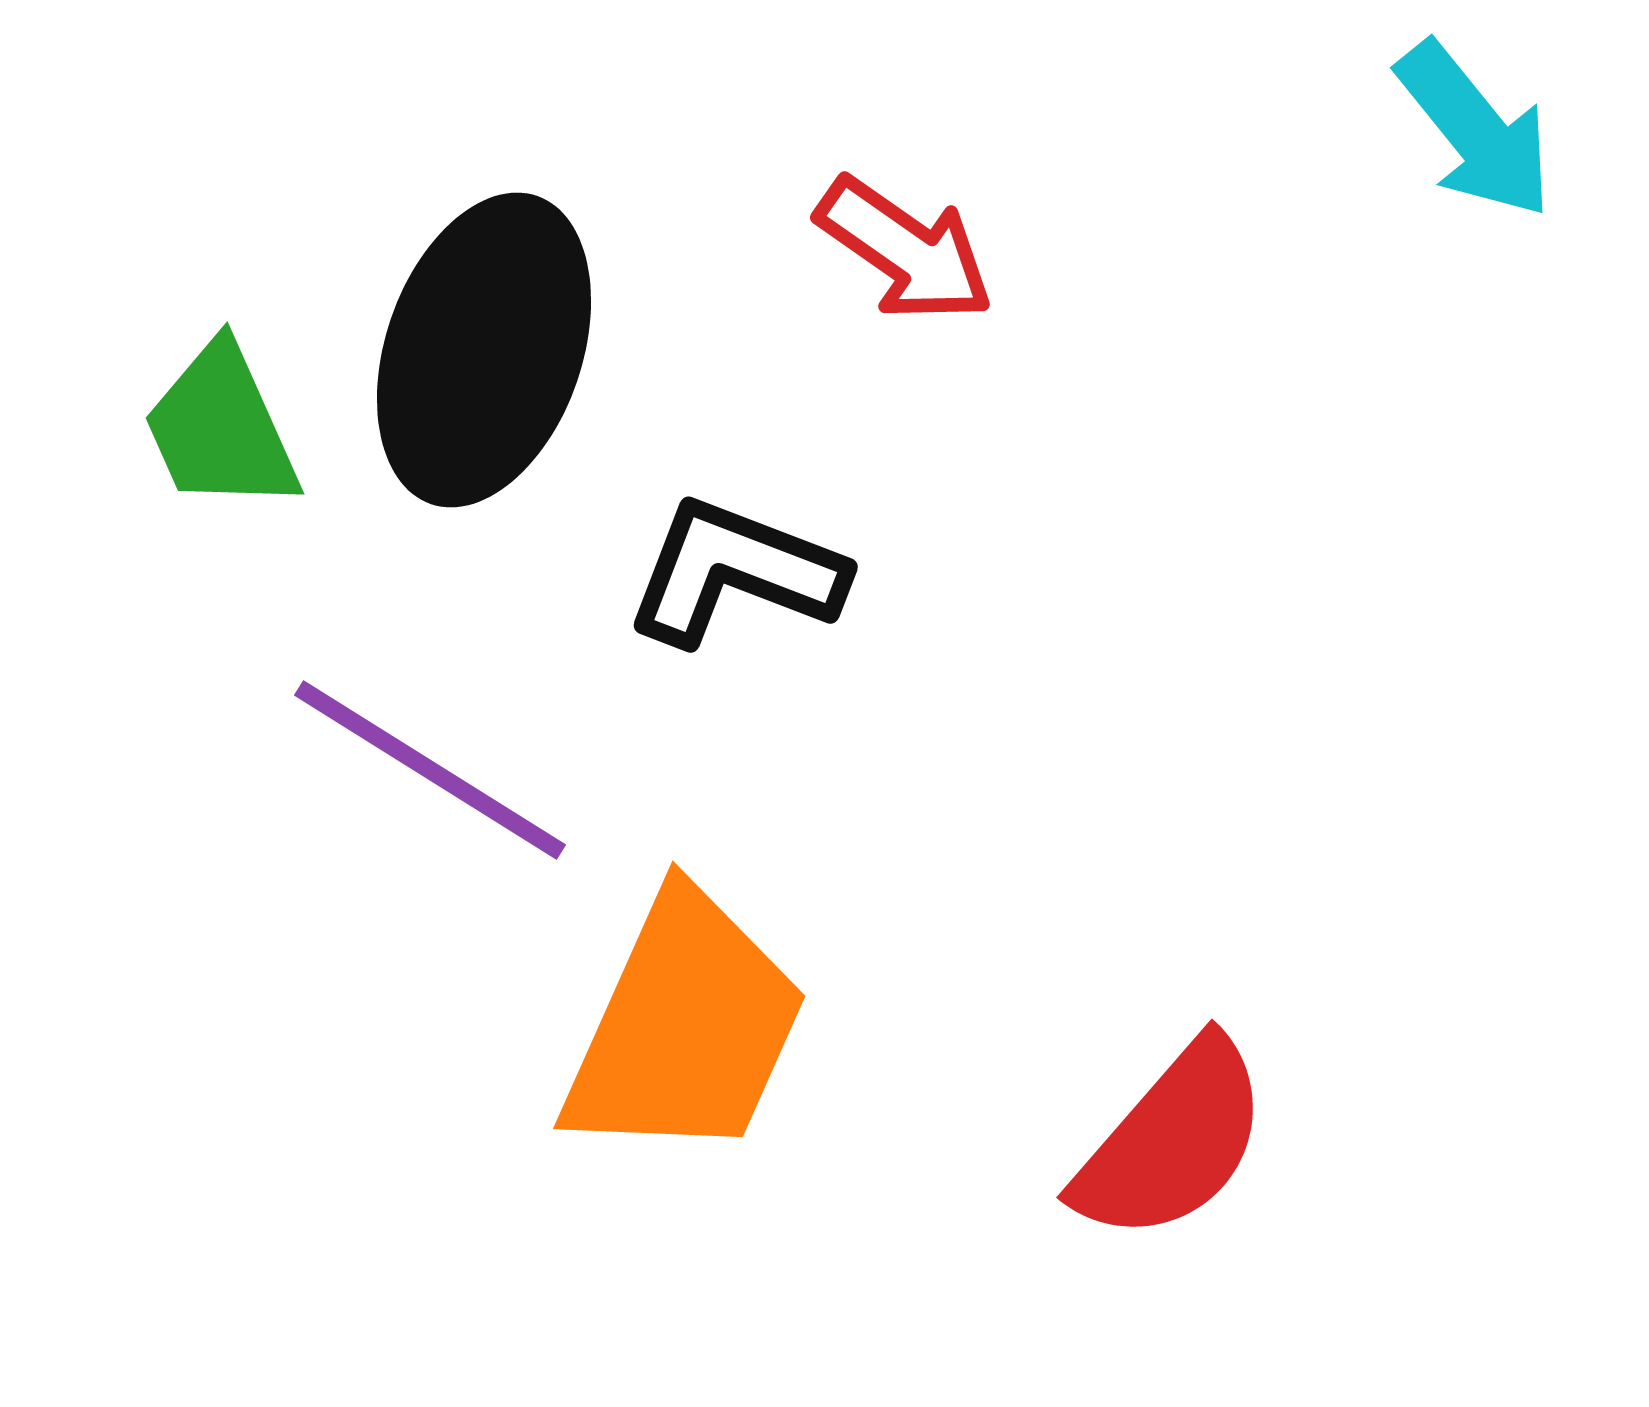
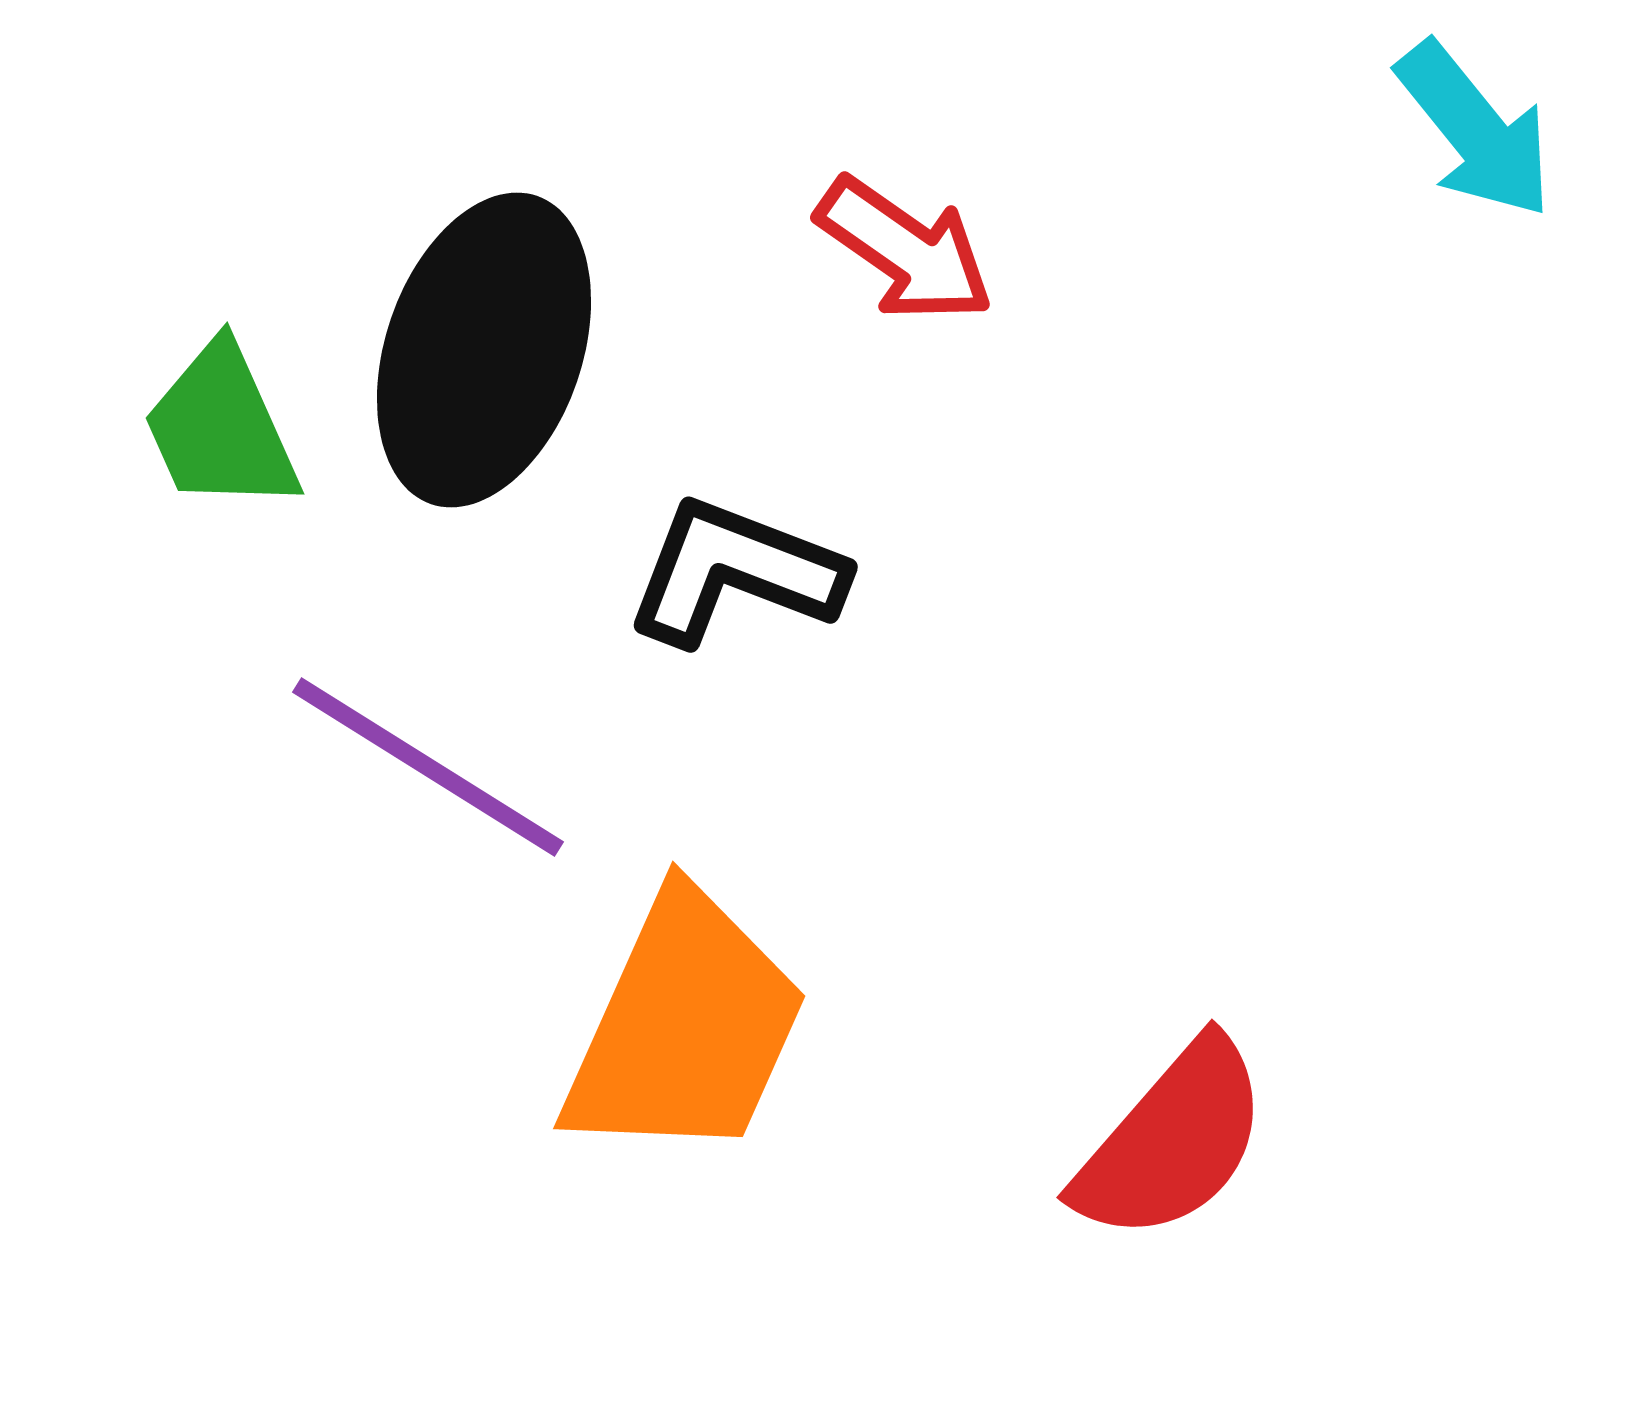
purple line: moved 2 px left, 3 px up
